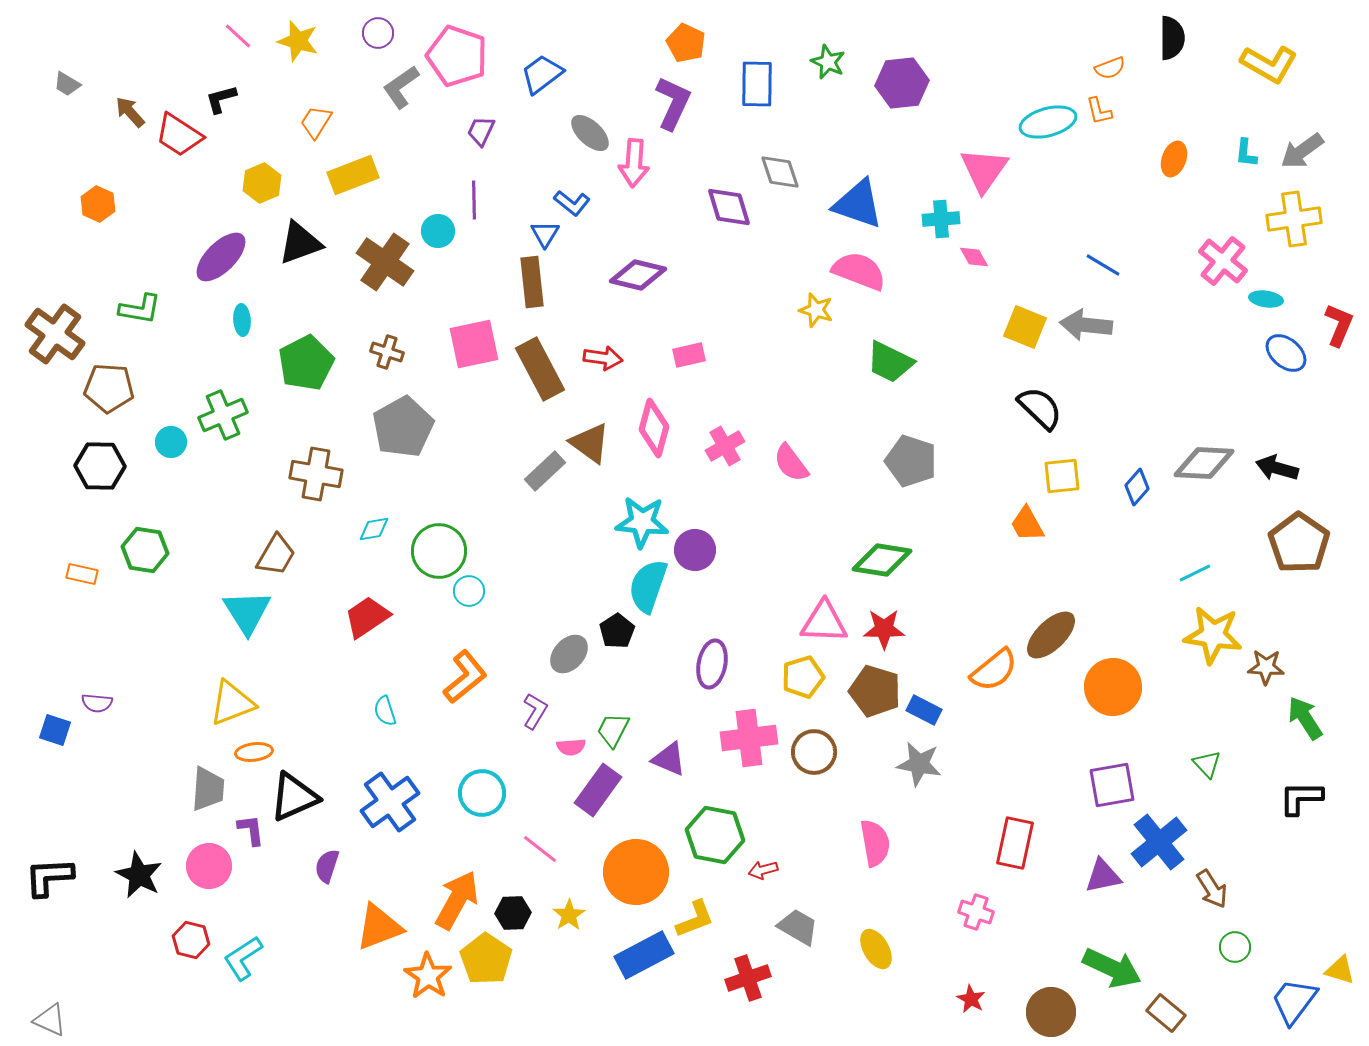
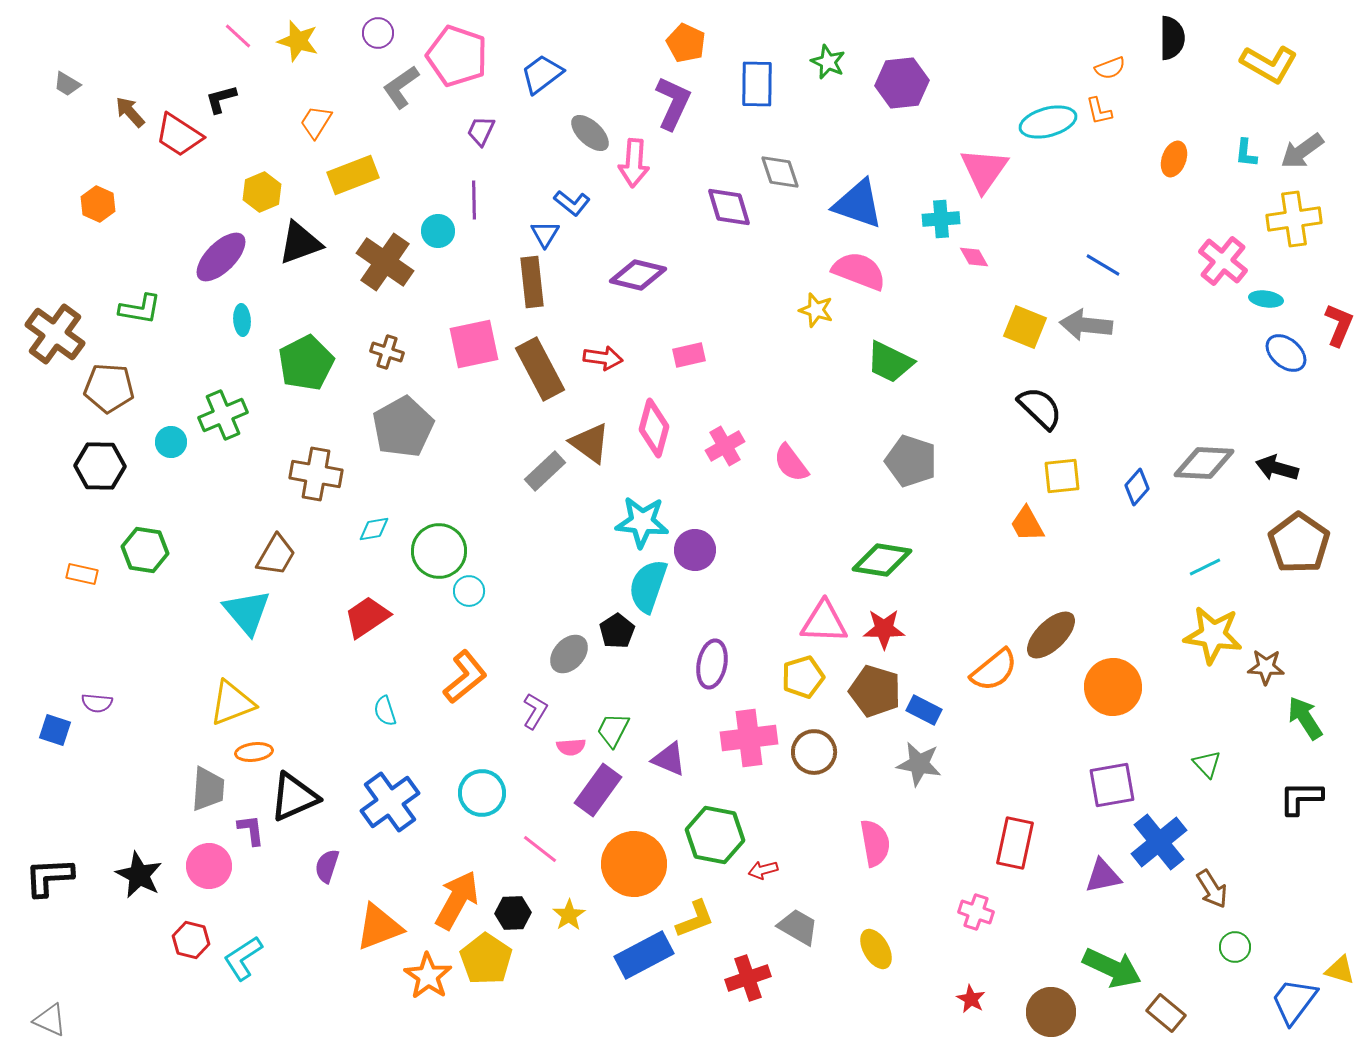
yellow hexagon at (262, 183): moved 9 px down
cyan line at (1195, 573): moved 10 px right, 6 px up
cyan triangle at (247, 612): rotated 8 degrees counterclockwise
orange circle at (636, 872): moved 2 px left, 8 px up
